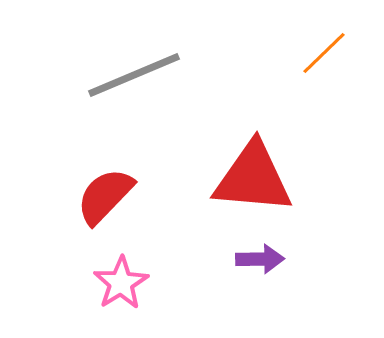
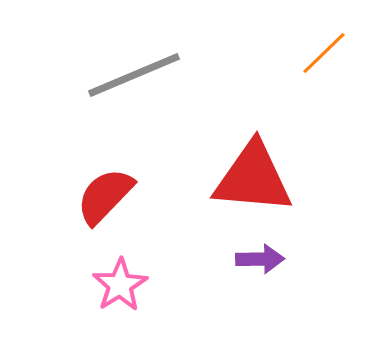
pink star: moved 1 px left, 2 px down
